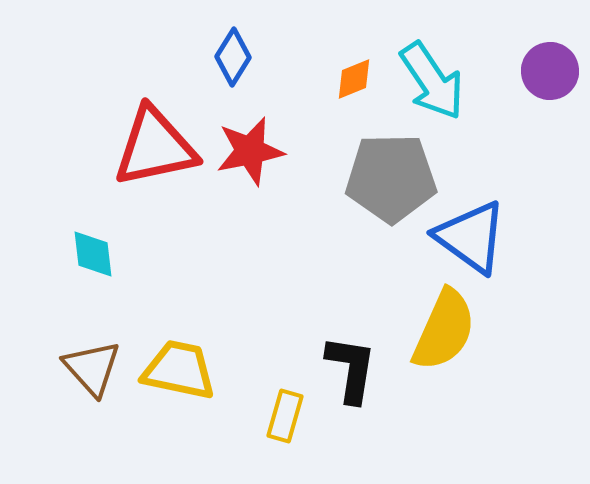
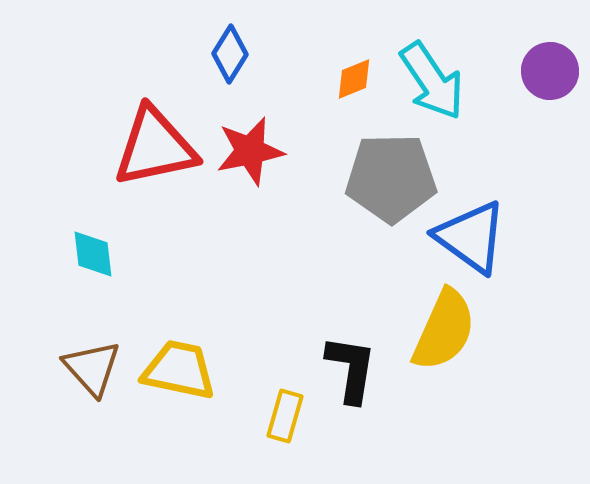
blue diamond: moved 3 px left, 3 px up
